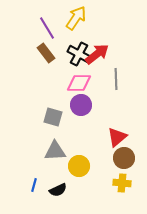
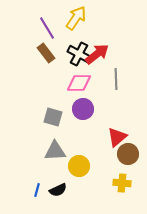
purple circle: moved 2 px right, 4 px down
brown circle: moved 4 px right, 4 px up
blue line: moved 3 px right, 5 px down
